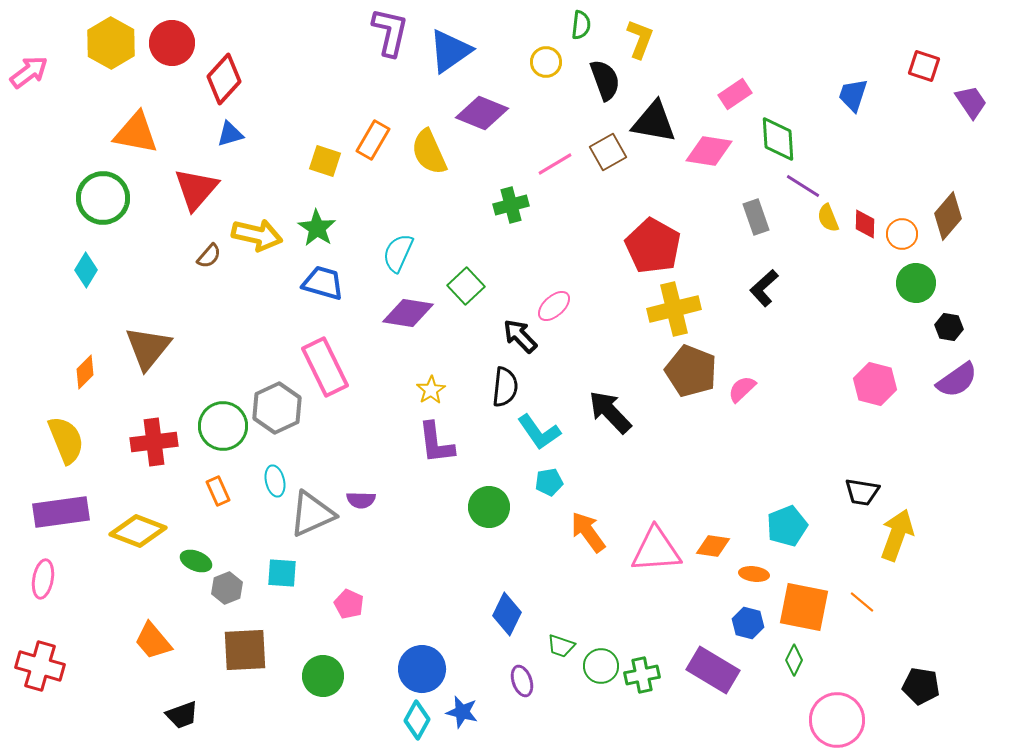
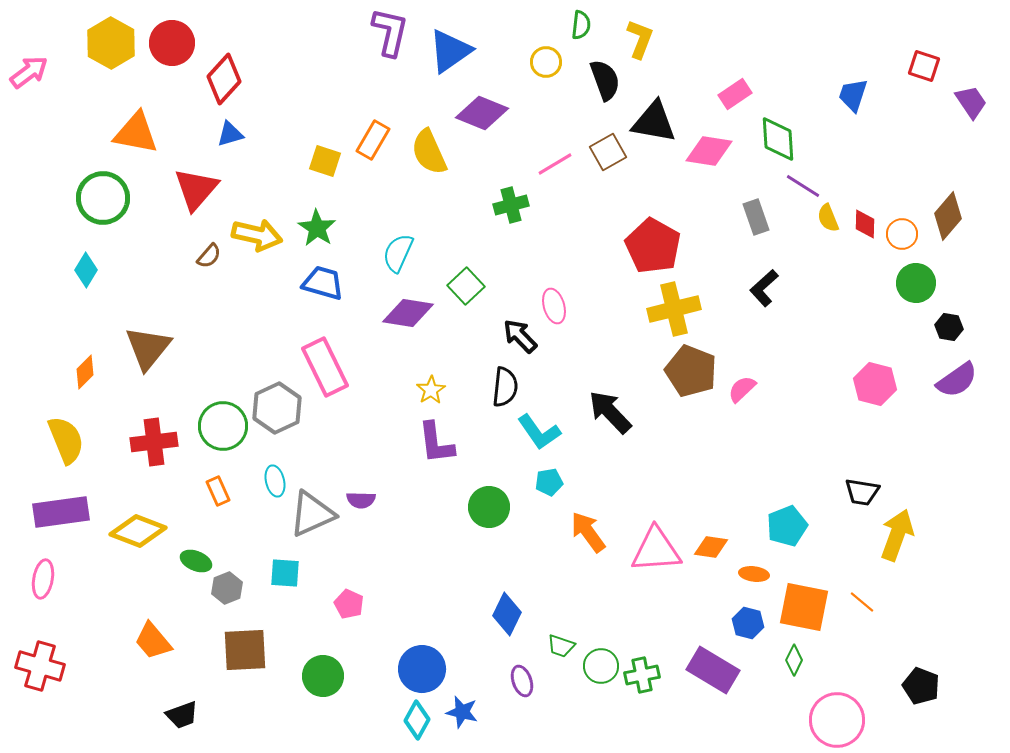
pink ellipse at (554, 306): rotated 64 degrees counterclockwise
orange diamond at (713, 546): moved 2 px left, 1 px down
cyan square at (282, 573): moved 3 px right
black pentagon at (921, 686): rotated 12 degrees clockwise
